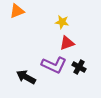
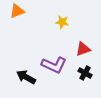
red triangle: moved 16 px right, 6 px down
black cross: moved 6 px right, 6 px down
